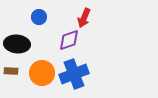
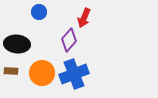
blue circle: moved 5 px up
purple diamond: rotated 30 degrees counterclockwise
